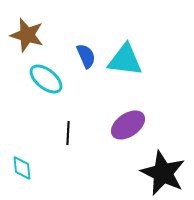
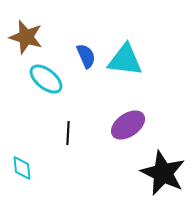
brown star: moved 1 px left, 2 px down
